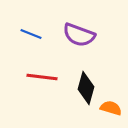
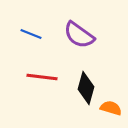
purple semicircle: rotated 16 degrees clockwise
